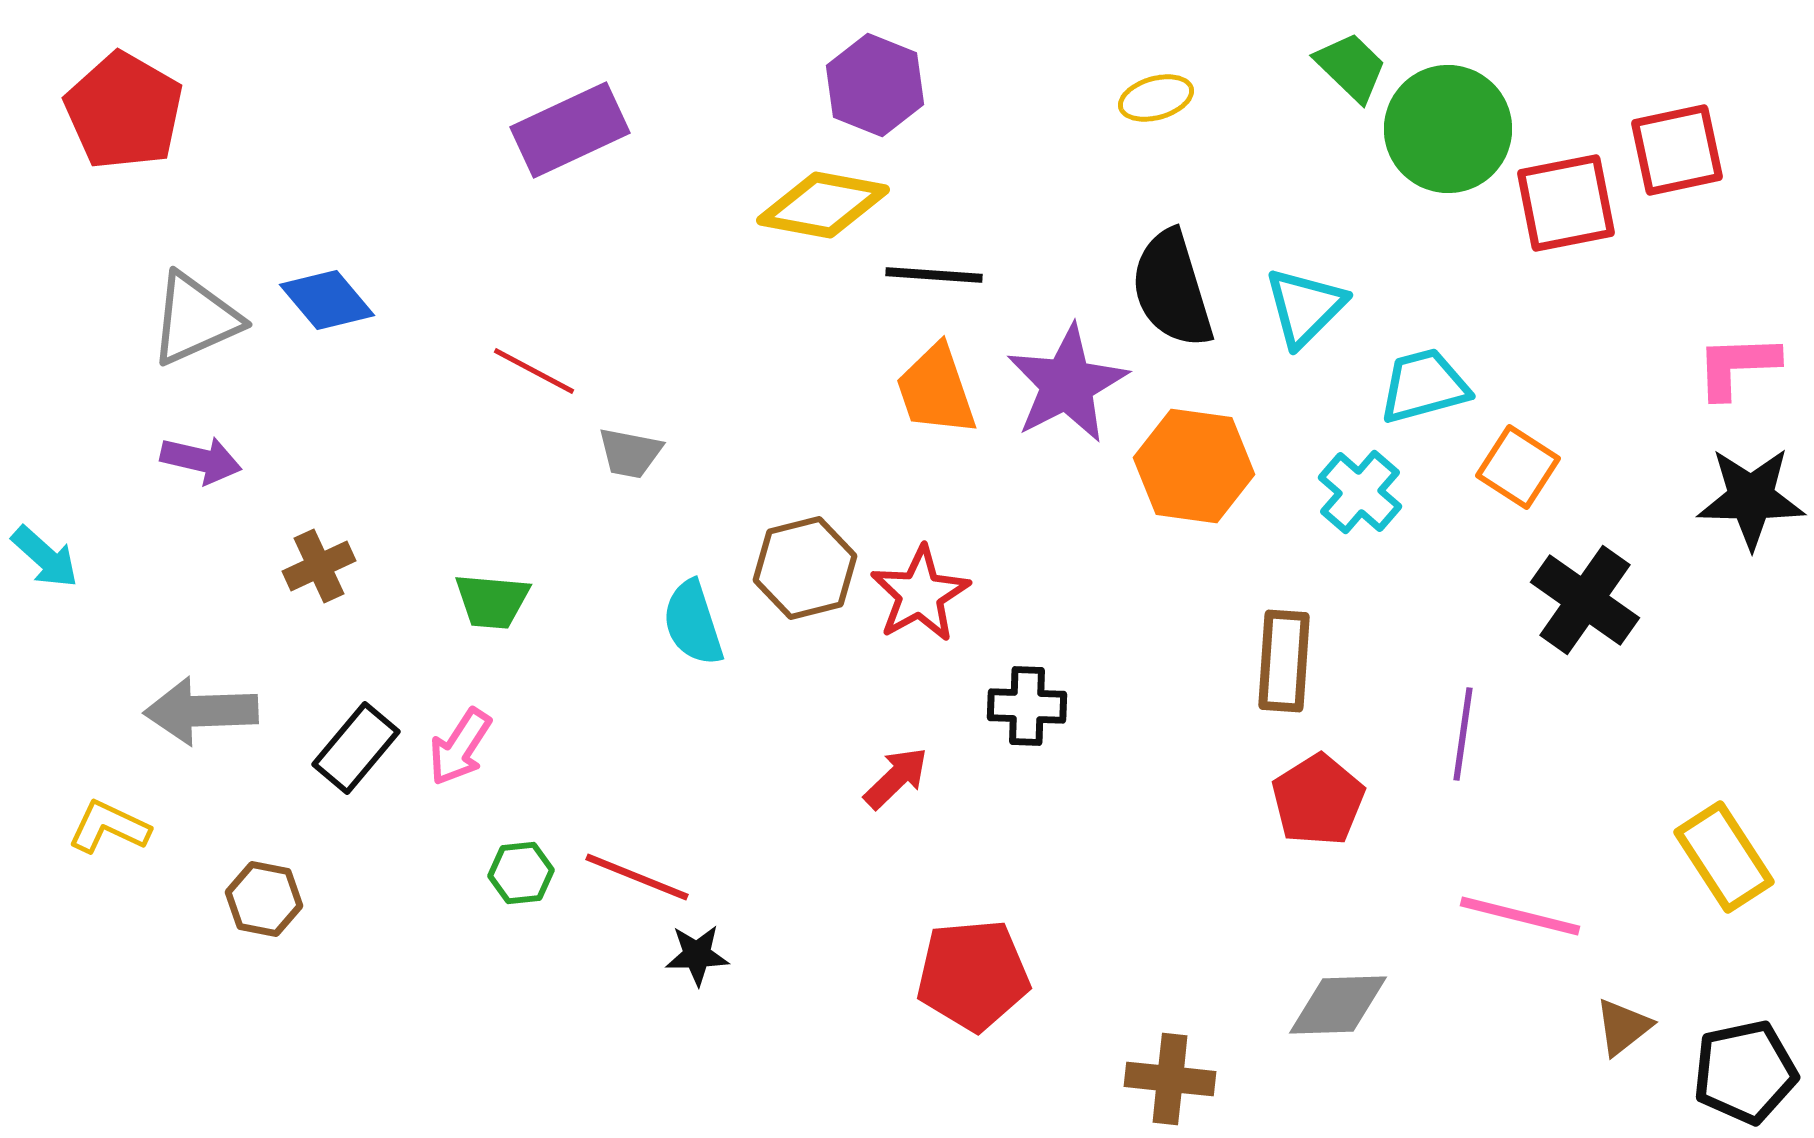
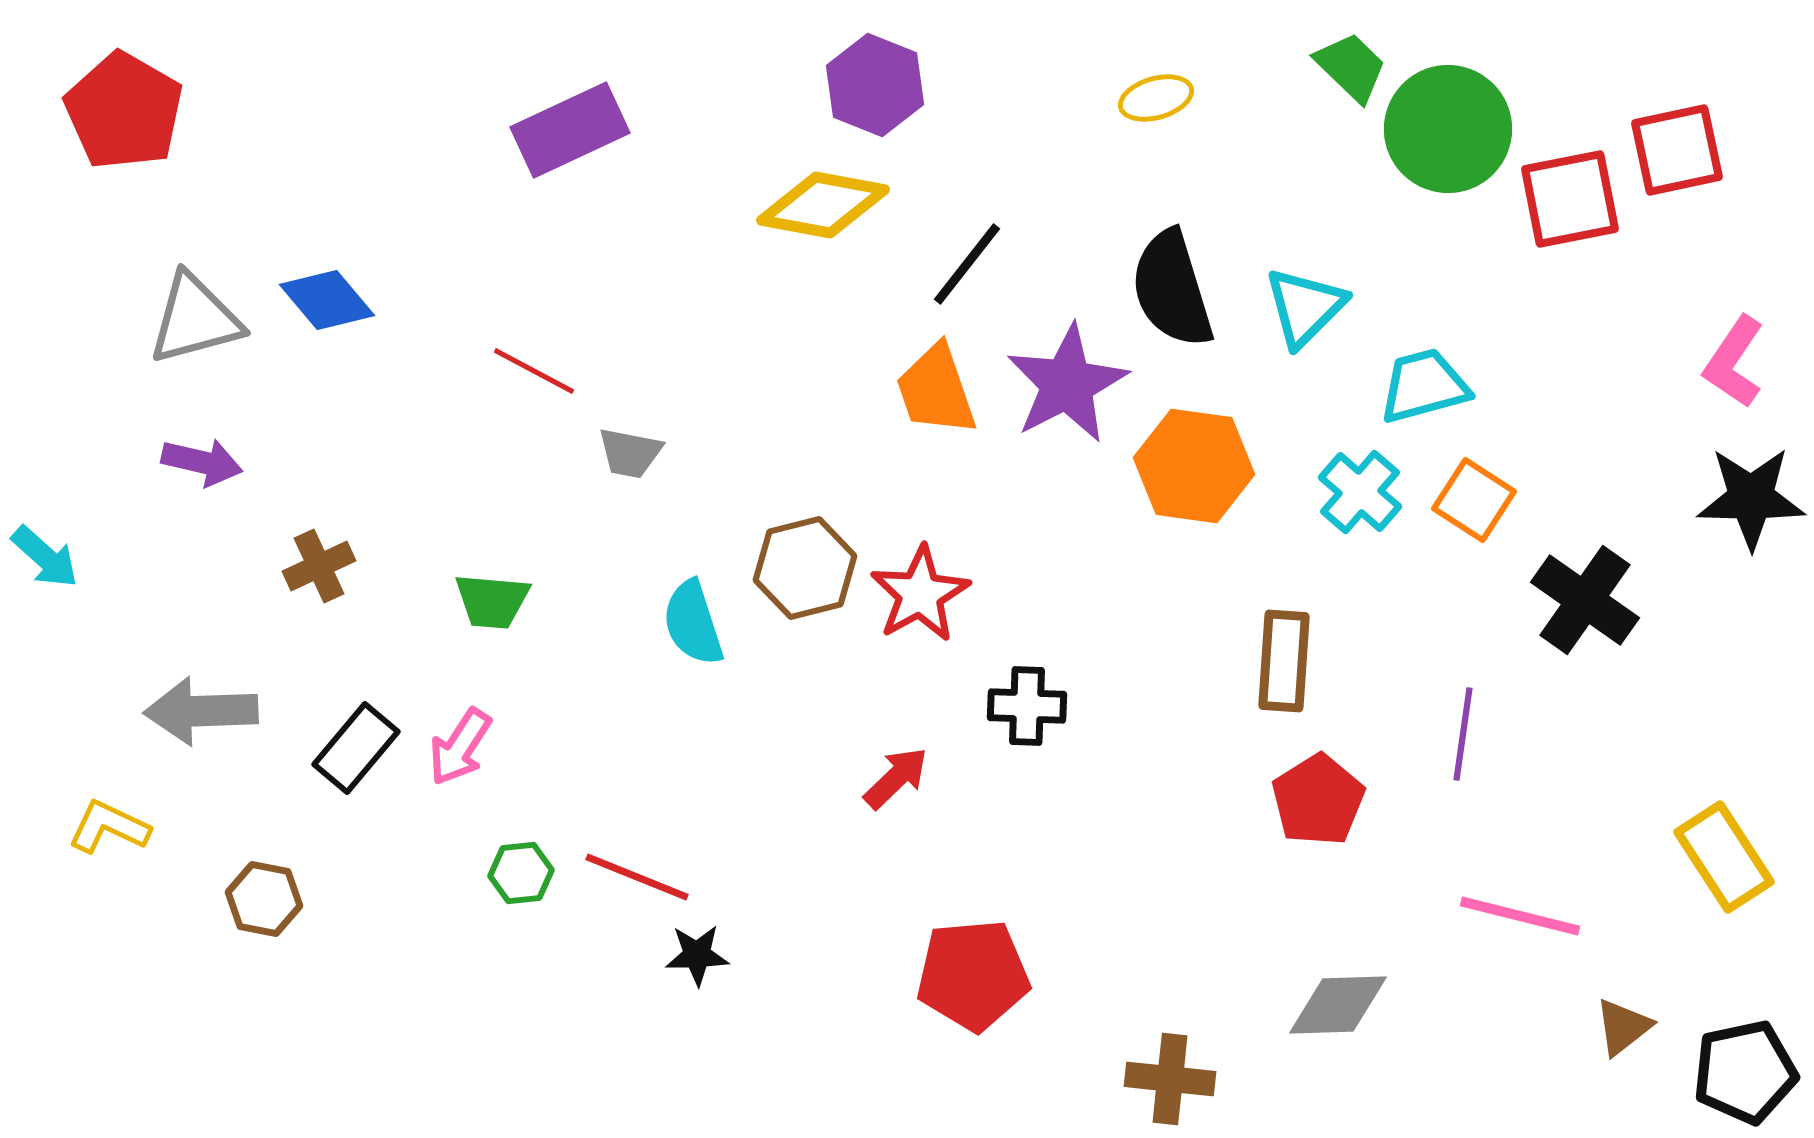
red square at (1566, 203): moved 4 px right, 4 px up
black line at (934, 275): moved 33 px right, 11 px up; rotated 56 degrees counterclockwise
gray triangle at (195, 319): rotated 9 degrees clockwise
pink L-shape at (1737, 366): moved 3 px left, 4 px up; rotated 54 degrees counterclockwise
purple arrow at (201, 460): moved 1 px right, 2 px down
orange square at (1518, 467): moved 44 px left, 33 px down
